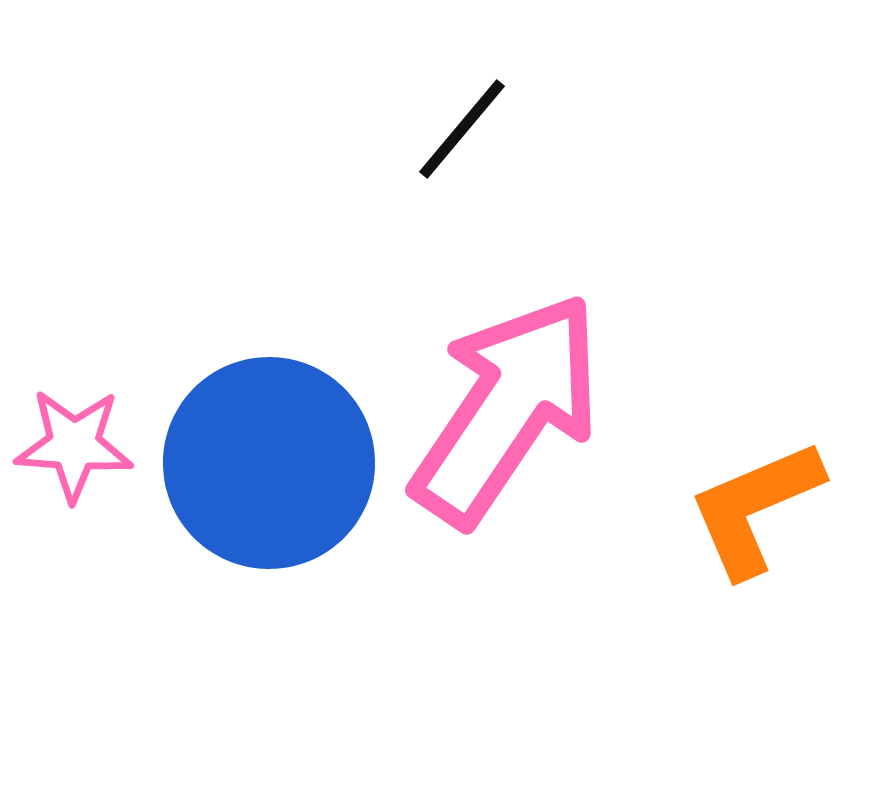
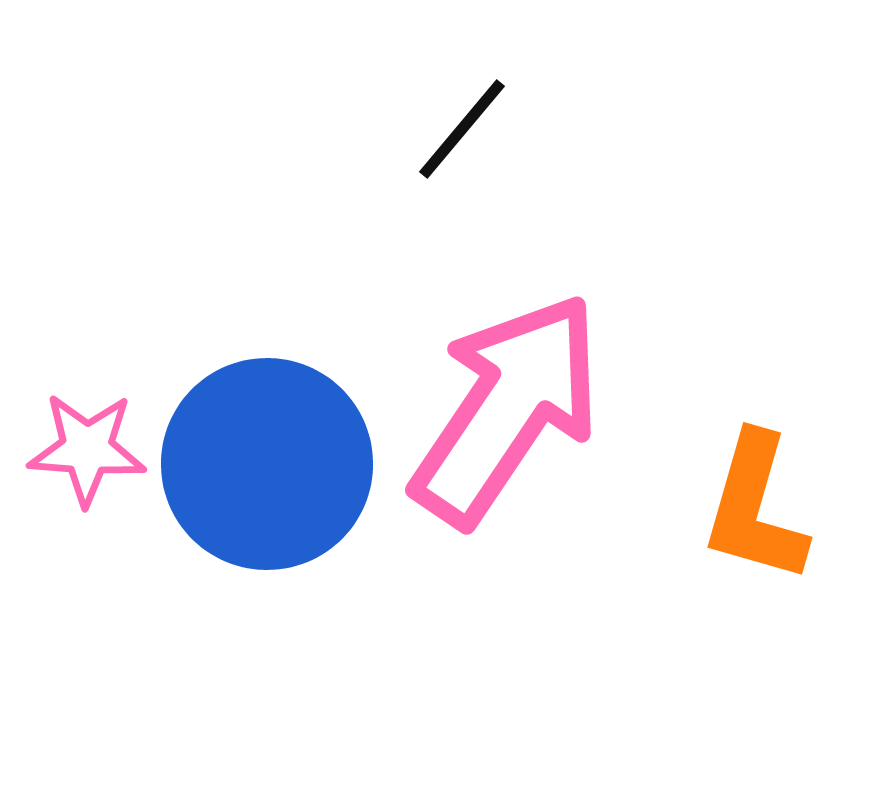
pink star: moved 13 px right, 4 px down
blue circle: moved 2 px left, 1 px down
orange L-shape: rotated 51 degrees counterclockwise
